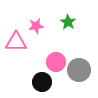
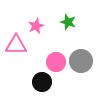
green star: rotated 14 degrees counterclockwise
pink star: rotated 14 degrees counterclockwise
pink triangle: moved 3 px down
gray circle: moved 2 px right, 9 px up
